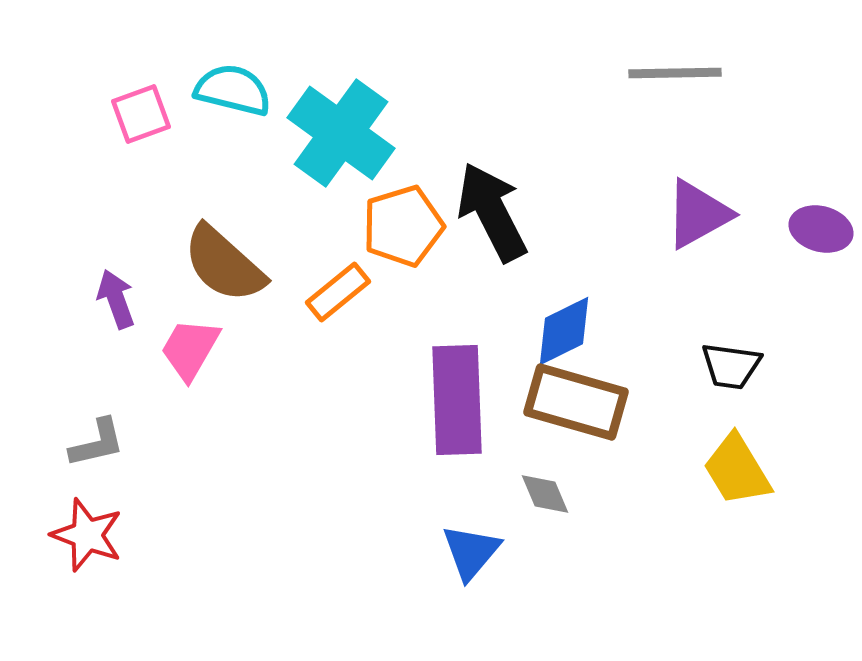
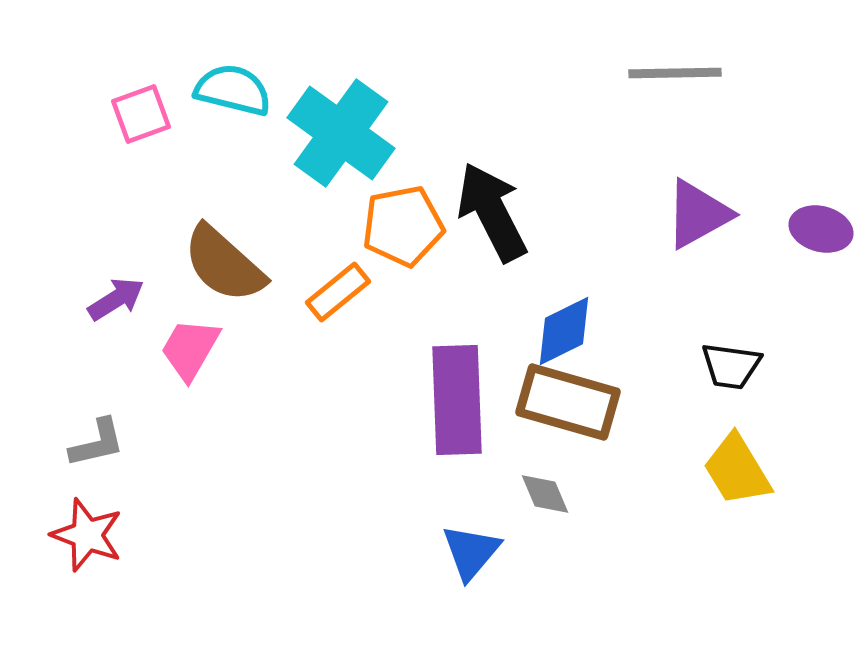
orange pentagon: rotated 6 degrees clockwise
purple arrow: rotated 78 degrees clockwise
brown rectangle: moved 8 px left
